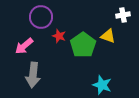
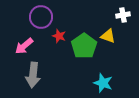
green pentagon: moved 1 px right, 1 px down
cyan star: moved 1 px right, 2 px up
